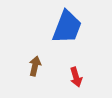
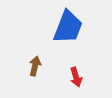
blue trapezoid: moved 1 px right
